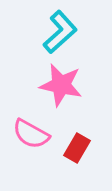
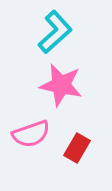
cyan L-shape: moved 5 px left
pink semicircle: rotated 48 degrees counterclockwise
